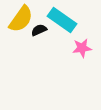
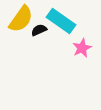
cyan rectangle: moved 1 px left, 1 px down
pink star: rotated 18 degrees counterclockwise
